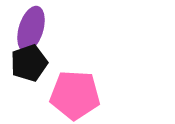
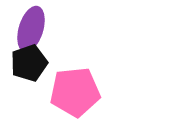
pink pentagon: moved 3 px up; rotated 9 degrees counterclockwise
